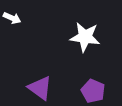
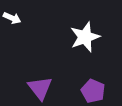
white star: rotated 28 degrees counterclockwise
purple triangle: rotated 16 degrees clockwise
